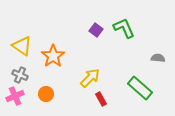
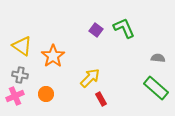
gray cross: rotated 14 degrees counterclockwise
green rectangle: moved 16 px right
